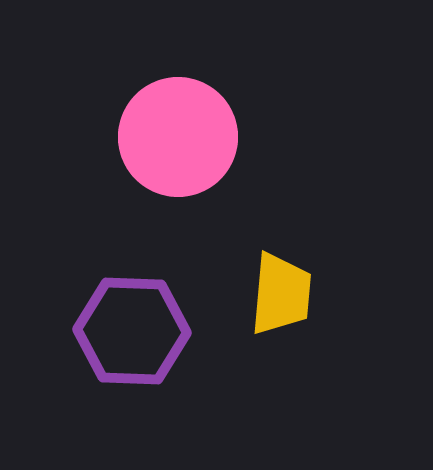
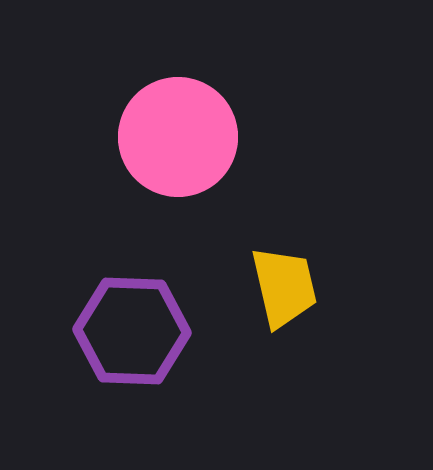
yellow trapezoid: moved 3 px right, 7 px up; rotated 18 degrees counterclockwise
